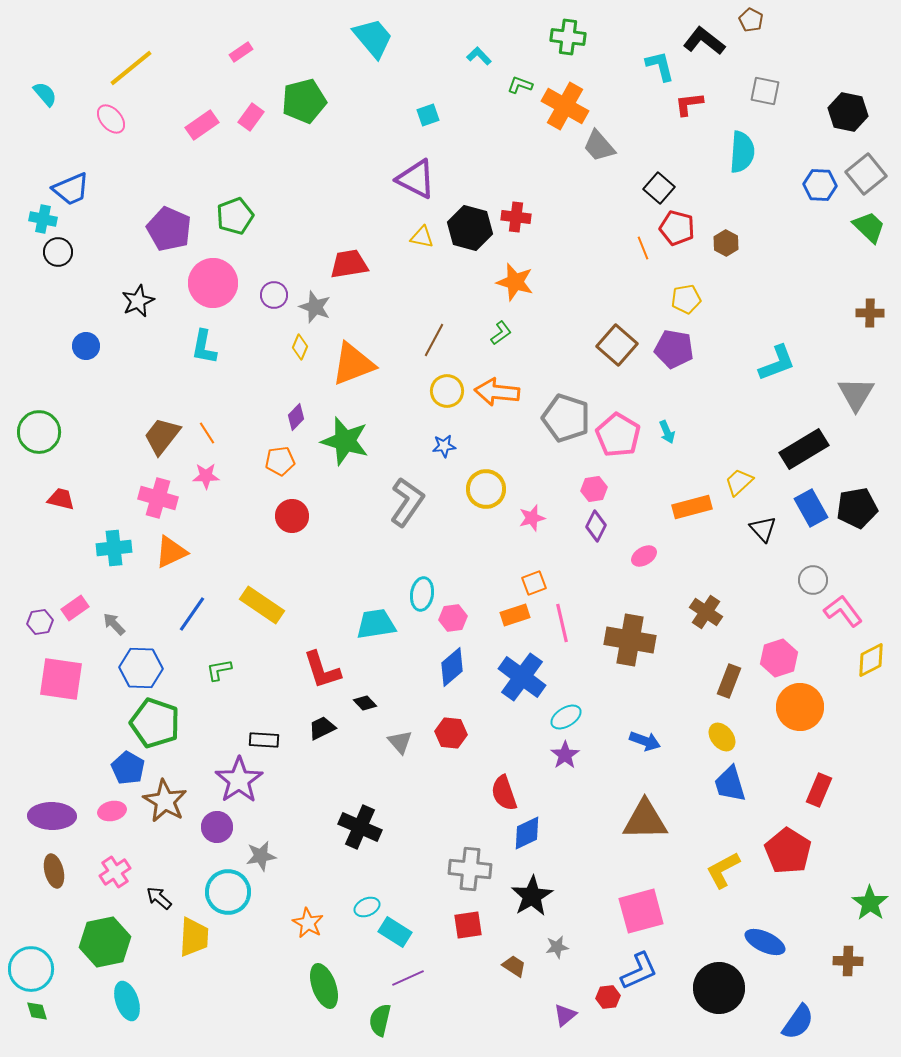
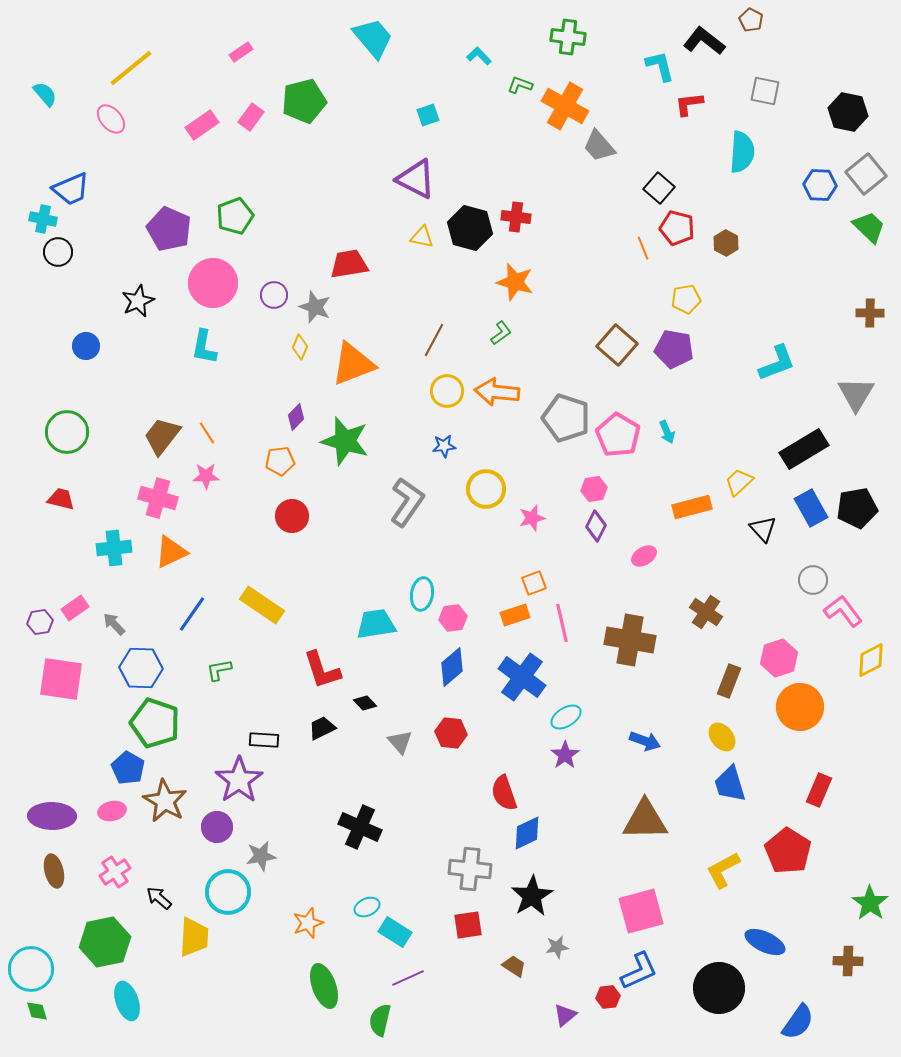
green circle at (39, 432): moved 28 px right
orange star at (308, 923): rotated 24 degrees clockwise
